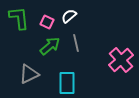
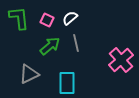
white semicircle: moved 1 px right, 2 px down
pink square: moved 2 px up
